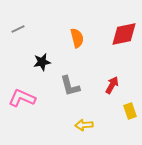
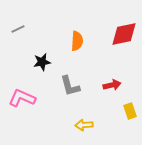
orange semicircle: moved 3 px down; rotated 18 degrees clockwise
red arrow: rotated 48 degrees clockwise
